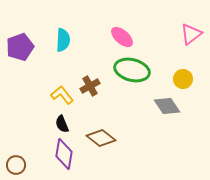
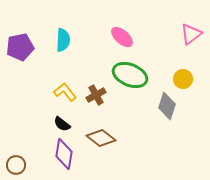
purple pentagon: rotated 8 degrees clockwise
green ellipse: moved 2 px left, 5 px down; rotated 8 degrees clockwise
brown cross: moved 6 px right, 9 px down
yellow L-shape: moved 3 px right, 3 px up
gray diamond: rotated 52 degrees clockwise
black semicircle: rotated 30 degrees counterclockwise
